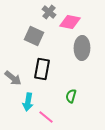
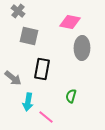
gray cross: moved 31 px left, 1 px up
gray square: moved 5 px left; rotated 12 degrees counterclockwise
